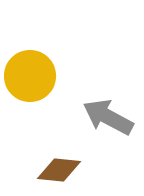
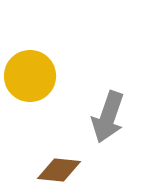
gray arrow: rotated 99 degrees counterclockwise
